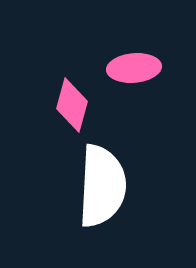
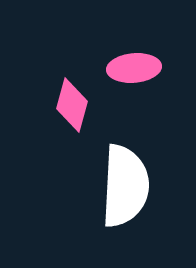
white semicircle: moved 23 px right
